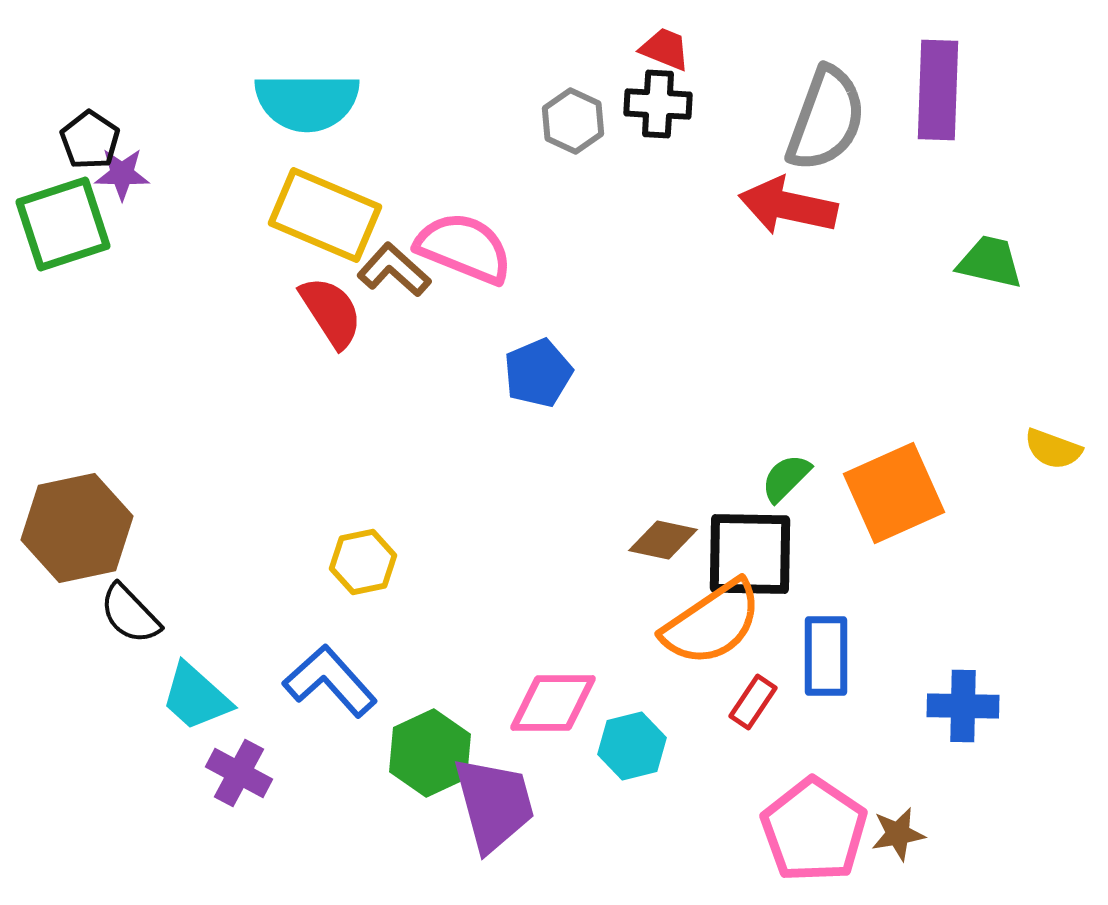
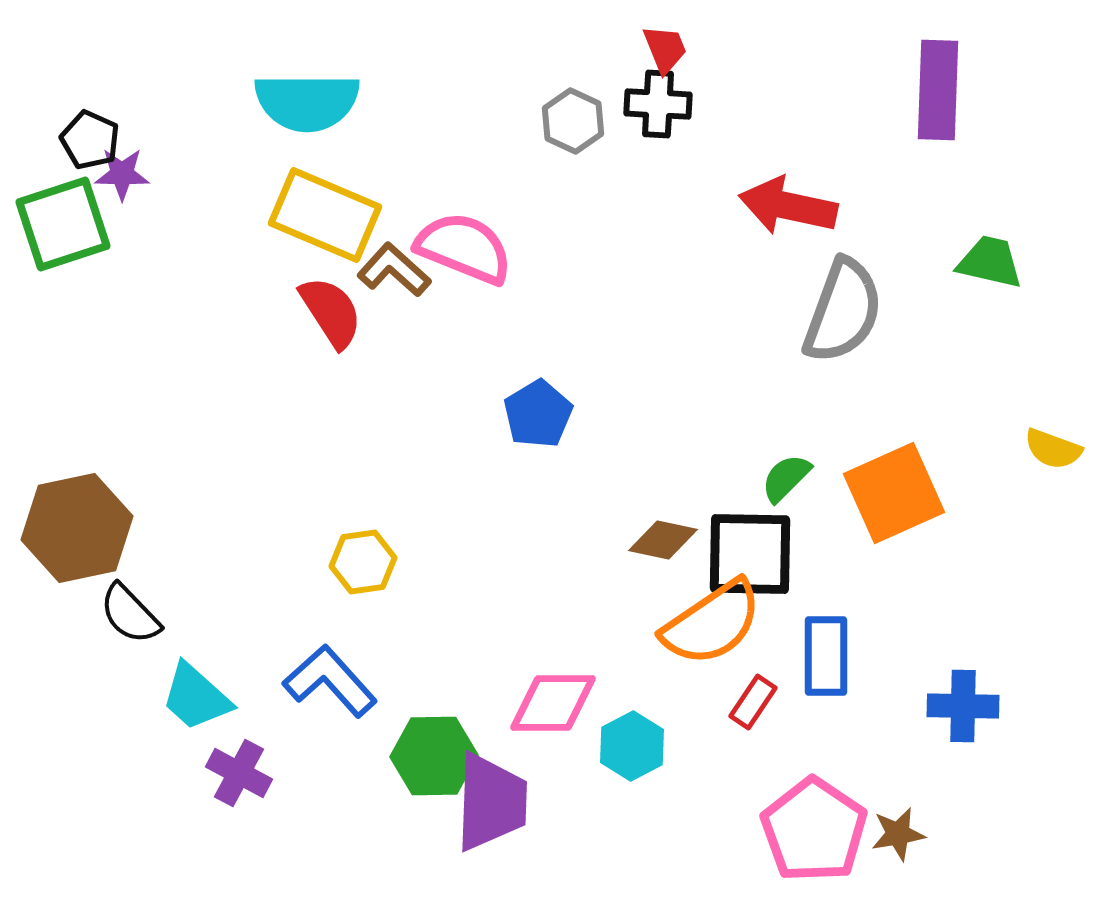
red trapezoid: rotated 46 degrees clockwise
gray semicircle: moved 17 px right, 192 px down
black pentagon: rotated 10 degrees counterclockwise
blue pentagon: moved 41 px down; rotated 8 degrees counterclockwise
yellow hexagon: rotated 4 degrees clockwise
cyan hexagon: rotated 14 degrees counterclockwise
green hexagon: moved 4 px right, 3 px down; rotated 24 degrees clockwise
purple trapezoid: moved 3 px left, 2 px up; rotated 17 degrees clockwise
